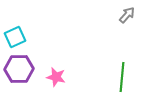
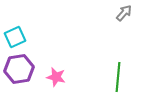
gray arrow: moved 3 px left, 2 px up
purple hexagon: rotated 8 degrees counterclockwise
green line: moved 4 px left
